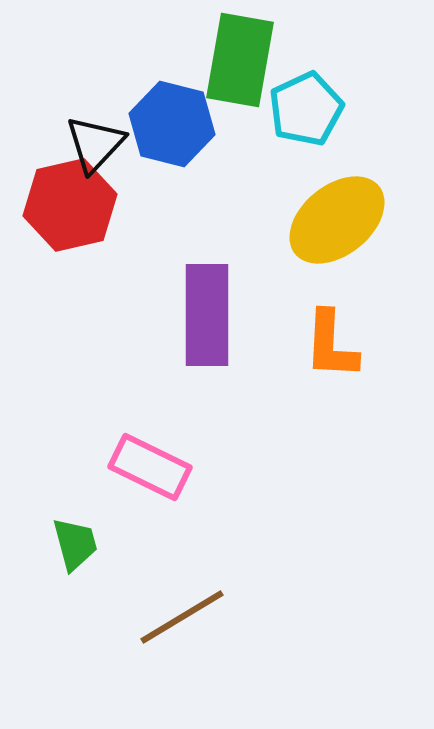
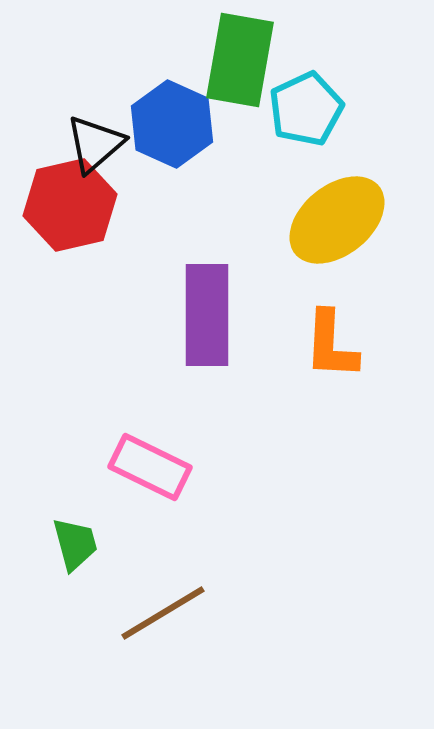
blue hexagon: rotated 10 degrees clockwise
black triangle: rotated 6 degrees clockwise
brown line: moved 19 px left, 4 px up
